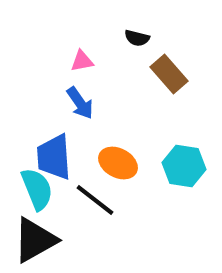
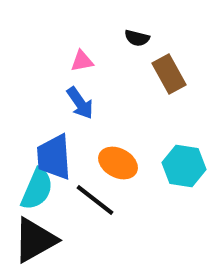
brown rectangle: rotated 12 degrees clockwise
cyan semicircle: rotated 45 degrees clockwise
